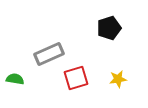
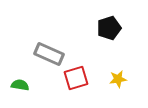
gray rectangle: rotated 48 degrees clockwise
green semicircle: moved 5 px right, 6 px down
